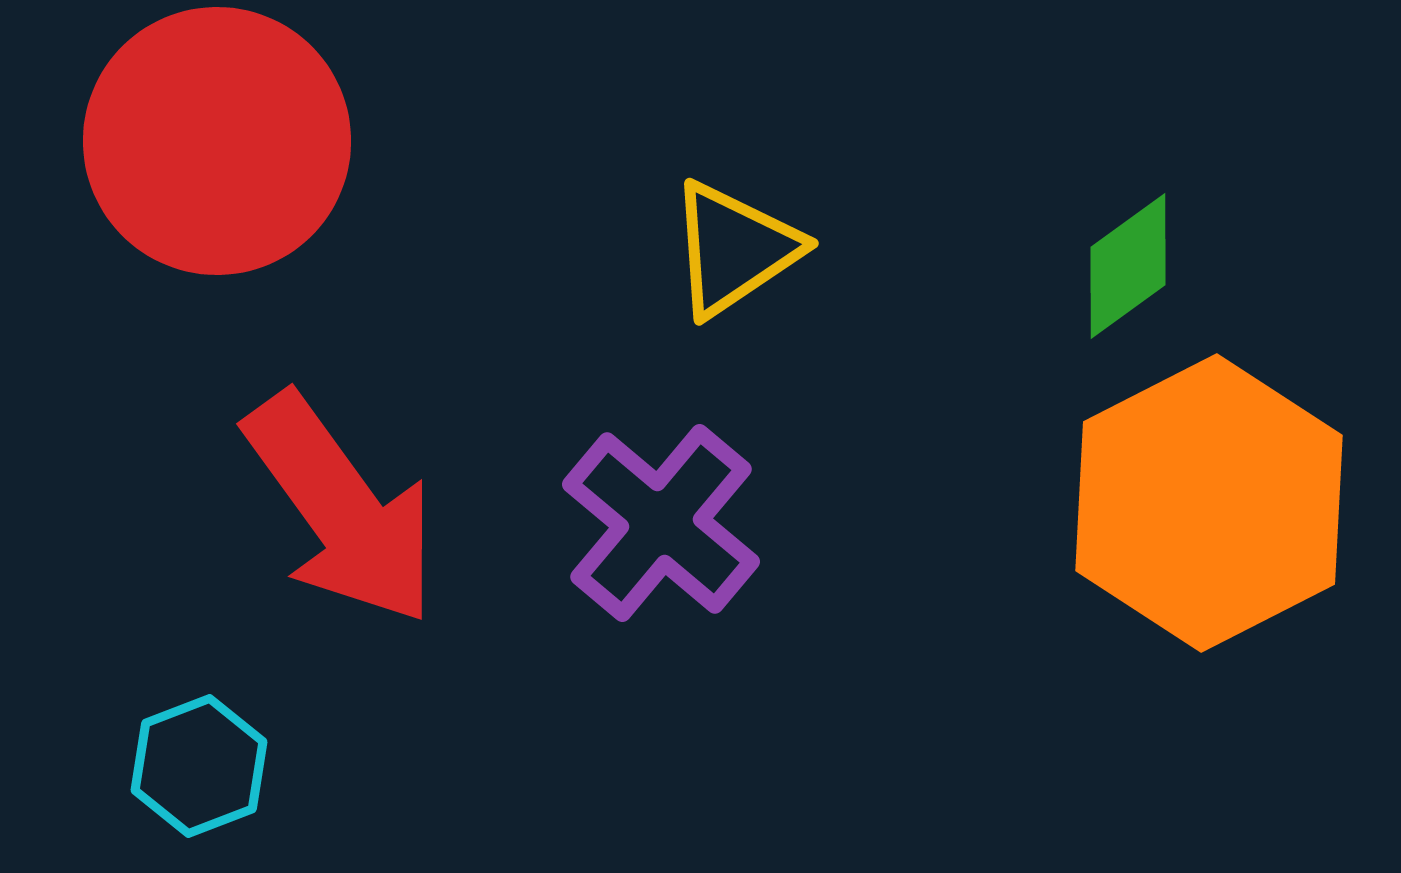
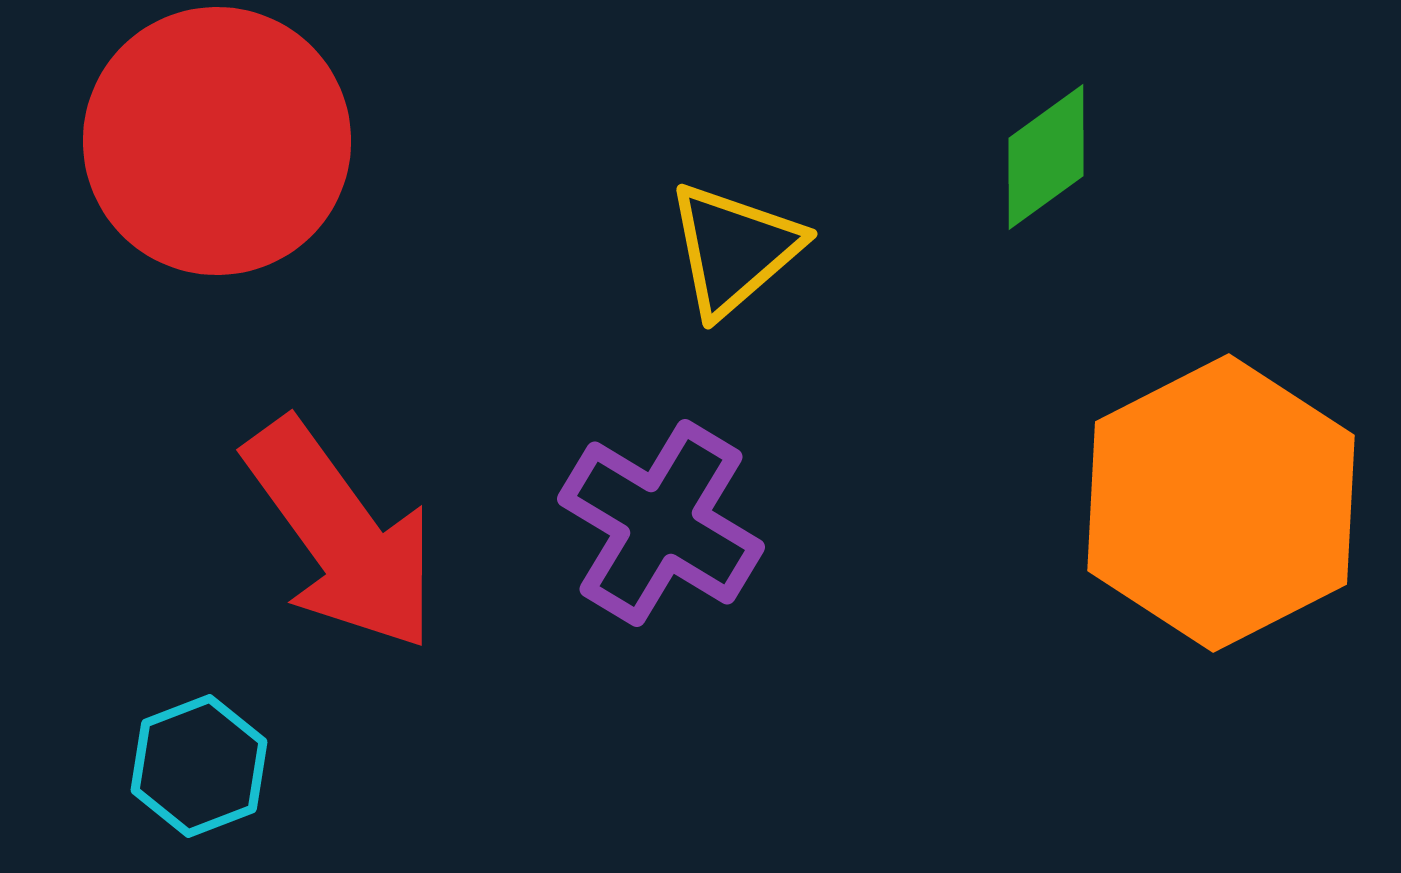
yellow triangle: rotated 7 degrees counterclockwise
green diamond: moved 82 px left, 109 px up
orange hexagon: moved 12 px right
red arrow: moved 26 px down
purple cross: rotated 9 degrees counterclockwise
